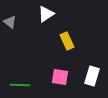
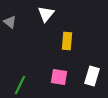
white triangle: rotated 18 degrees counterclockwise
yellow rectangle: rotated 30 degrees clockwise
pink square: moved 1 px left
green line: rotated 66 degrees counterclockwise
